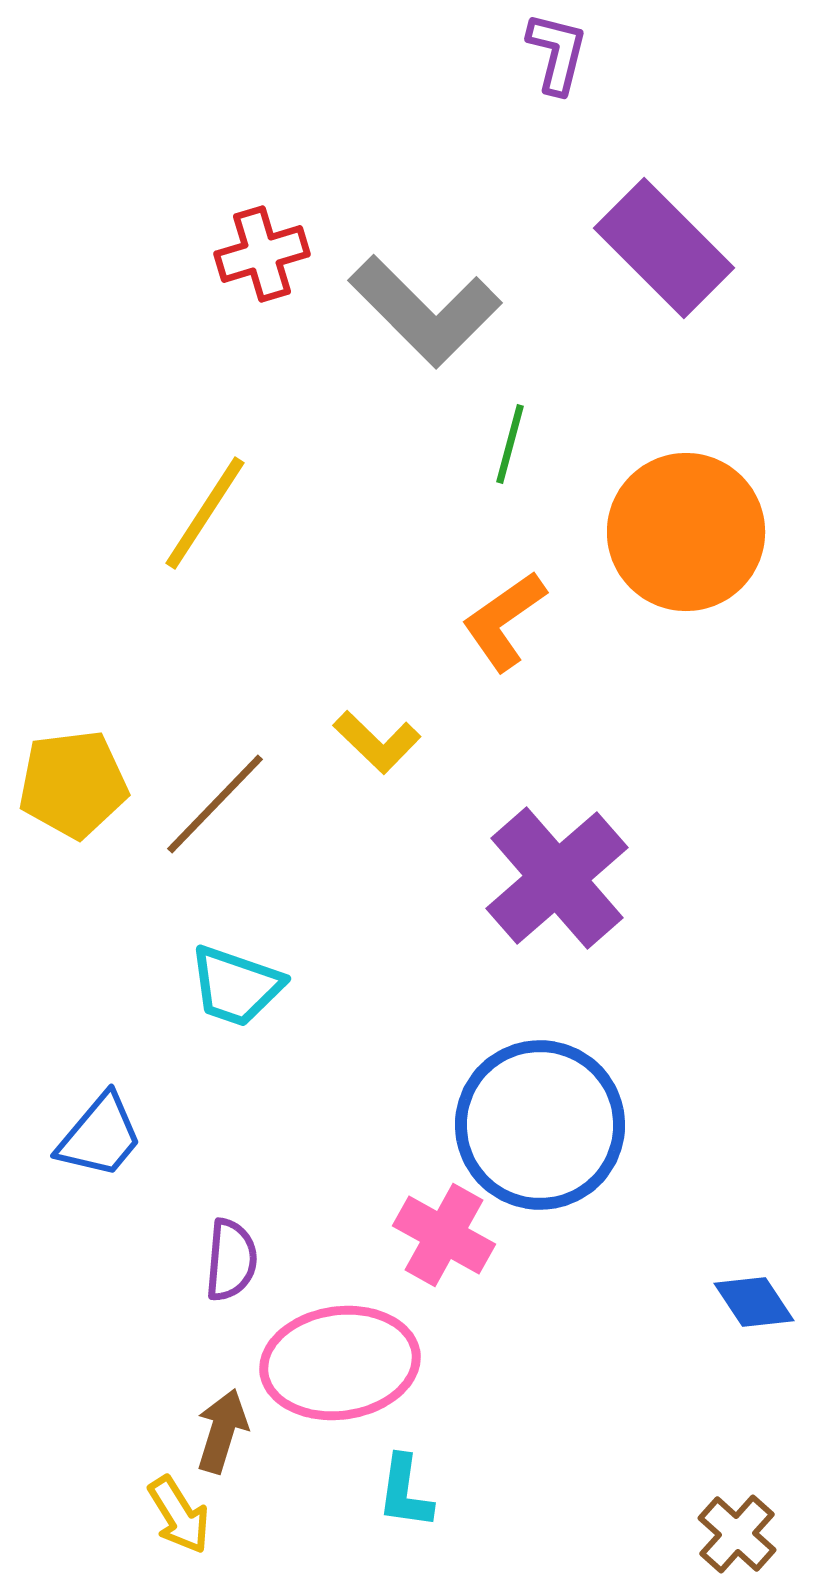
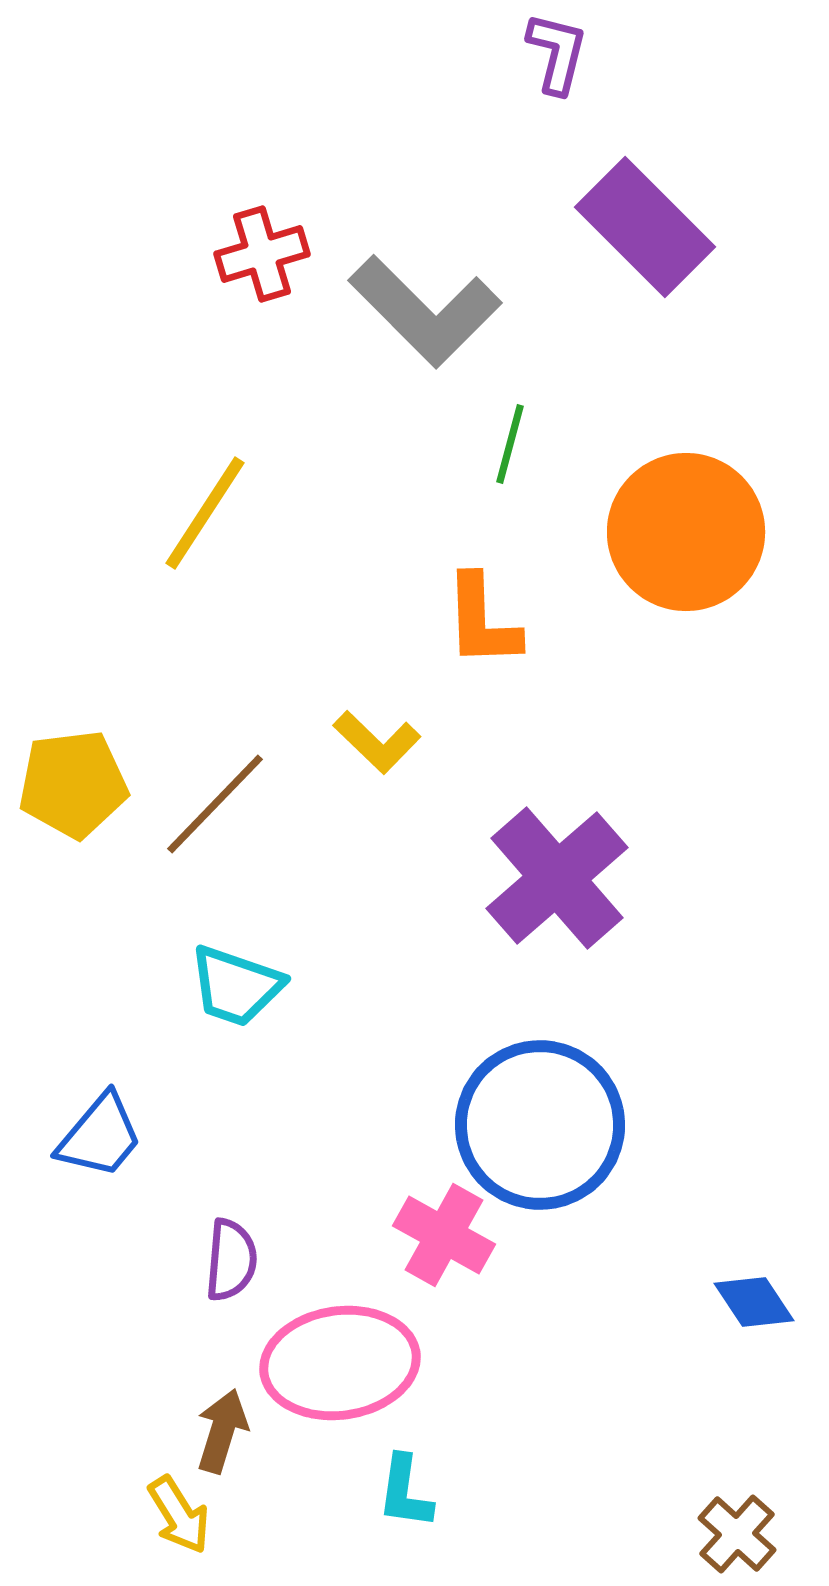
purple rectangle: moved 19 px left, 21 px up
orange L-shape: moved 22 px left; rotated 57 degrees counterclockwise
